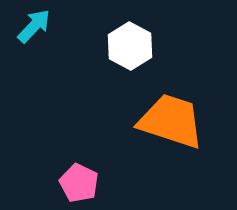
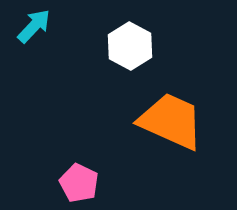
orange trapezoid: rotated 6 degrees clockwise
